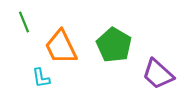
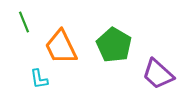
cyan L-shape: moved 2 px left, 1 px down
